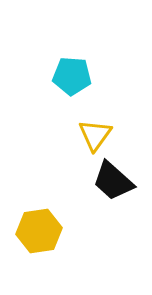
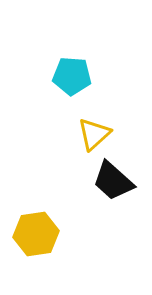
yellow triangle: moved 1 px left, 1 px up; rotated 12 degrees clockwise
yellow hexagon: moved 3 px left, 3 px down
